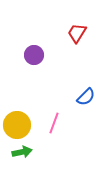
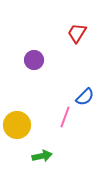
purple circle: moved 5 px down
blue semicircle: moved 1 px left
pink line: moved 11 px right, 6 px up
green arrow: moved 20 px right, 4 px down
